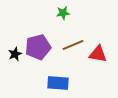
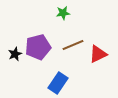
red triangle: rotated 36 degrees counterclockwise
blue rectangle: rotated 60 degrees counterclockwise
